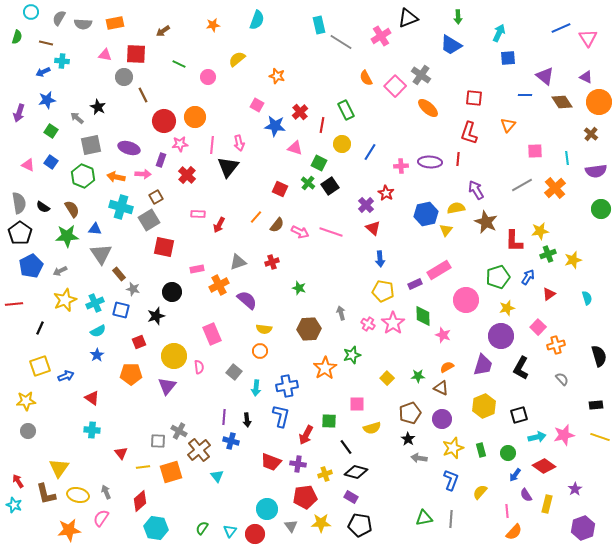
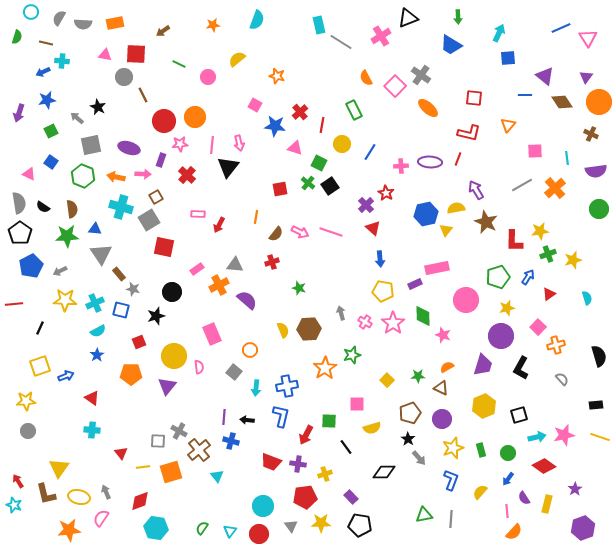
purple triangle at (586, 77): rotated 40 degrees clockwise
pink square at (257, 105): moved 2 px left
green rectangle at (346, 110): moved 8 px right
green square at (51, 131): rotated 32 degrees clockwise
red L-shape at (469, 133): rotated 95 degrees counterclockwise
brown cross at (591, 134): rotated 16 degrees counterclockwise
red line at (458, 159): rotated 16 degrees clockwise
pink triangle at (28, 165): moved 1 px right, 9 px down
red square at (280, 189): rotated 35 degrees counterclockwise
brown semicircle at (72, 209): rotated 24 degrees clockwise
green circle at (601, 209): moved 2 px left
orange line at (256, 217): rotated 32 degrees counterclockwise
brown semicircle at (277, 225): moved 1 px left, 9 px down
gray triangle at (238, 262): moved 3 px left, 3 px down; rotated 24 degrees clockwise
pink rectangle at (197, 269): rotated 24 degrees counterclockwise
pink rectangle at (439, 270): moved 2 px left, 2 px up; rotated 20 degrees clockwise
yellow star at (65, 300): rotated 25 degrees clockwise
pink cross at (368, 324): moved 3 px left, 2 px up
yellow semicircle at (264, 329): moved 19 px right, 1 px down; rotated 119 degrees counterclockwise
orange circle at (260, 351): moved 10 px left, 1 px up
yellow square at (387, 378): moved 2 px down
black arrow at (247, 420): rotated 104 degrees clockwise
gray arrow at (419, 458): rotated 140 degrees counterclockwise
black diamond at (356, 472): moved 28 px right; rotated 15 degrees counterclockwise
blue arrow at (515, 475): moved 7 px left, 4 px down
yellow ellipse at (78, 495): moved 1 px right, 2 px down
purple semicircle at (526, 495): moved 2 px left, 3 px down
purple rectangle at (351, 497): rotated 16 degrees clockwise
red diamond at (140, 501): rotated 20 degrees clockwise
cyan circle at (267, 509): moved 4 px left, 3 px up
green triangle at (424, 518): moved 3 px up
red circle at (255, 534): moved 4 px right
